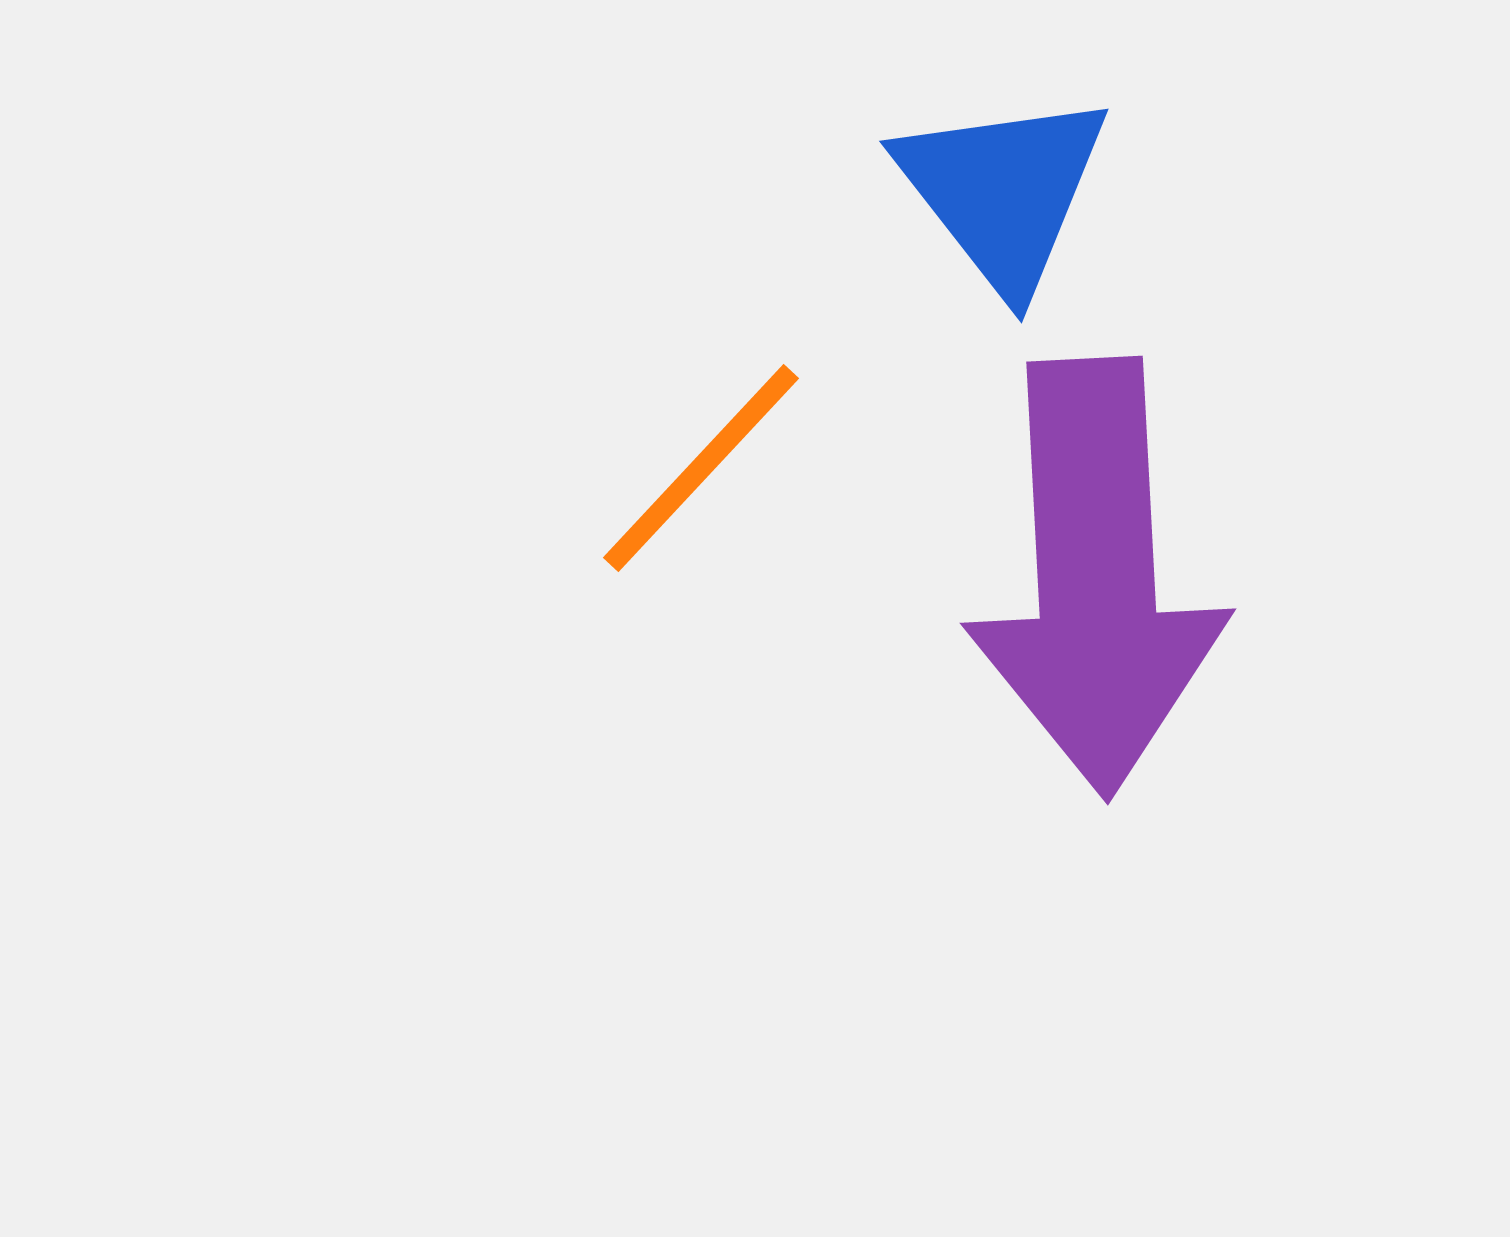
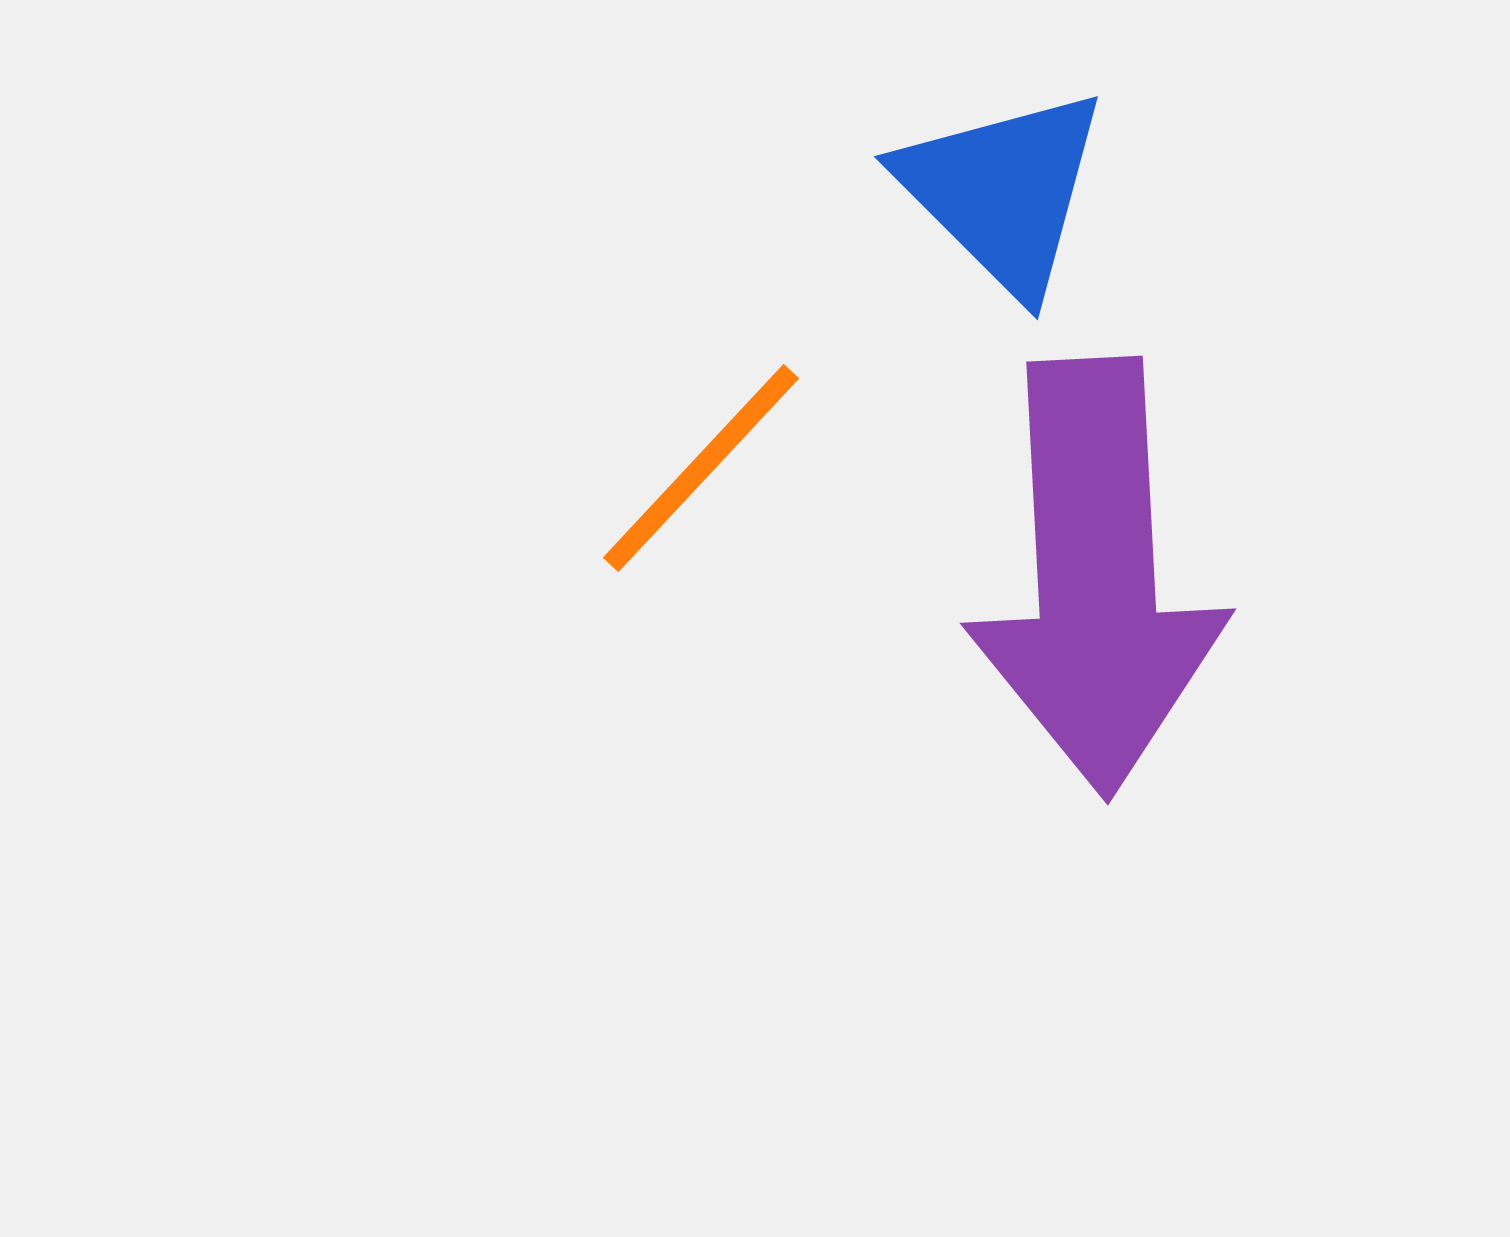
blue triangle: rotated 7 degrees counterclockwise
